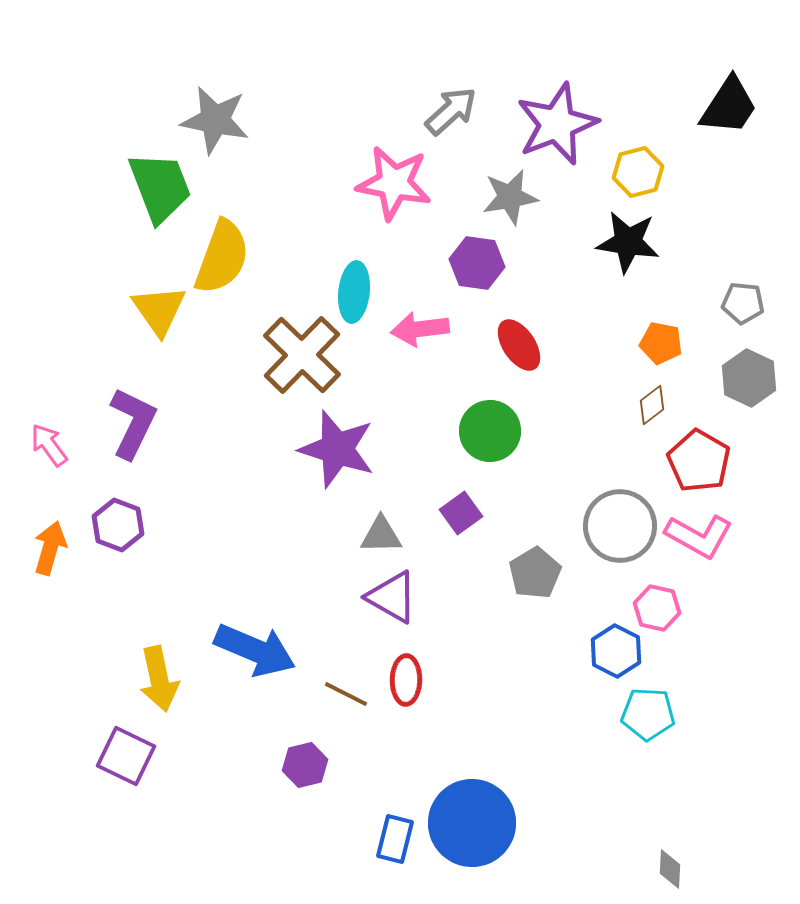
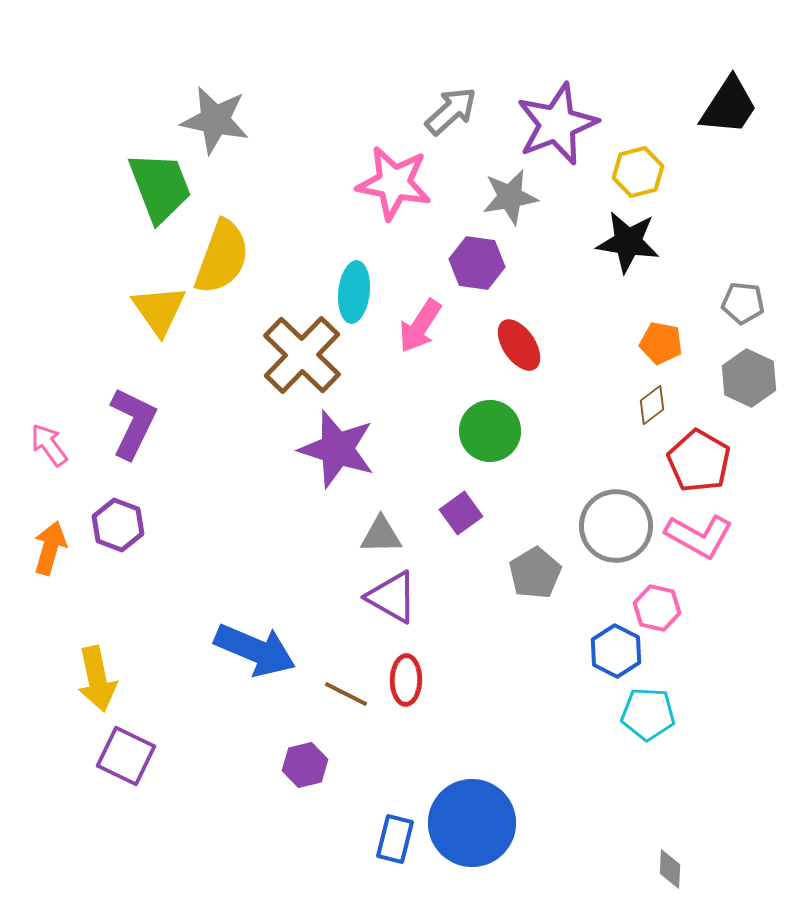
pink arrow at (420, 329): moved 3 px up; rotated 50 degrees counterclockwise
gray circle at (620, 526): moved 4 px left
yellow arrow at (159, 679): moved 62 px left
